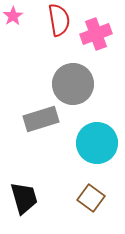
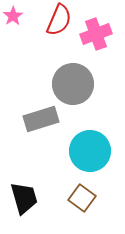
red semicircle: rotated 32 degrees clockwise
cyan circle: moved 7 px left, 8 px down
brown square: moved 9 px left
